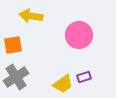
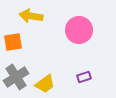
pink circle: moved 5 px up
orange square: moved 3 px up
yellow trapezoid: moved 18 px left
